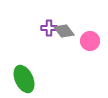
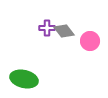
purple cross: moved 2 px left
green ellipse: rotated 52 degrees counterclockwise
